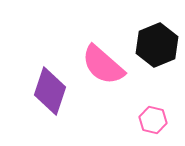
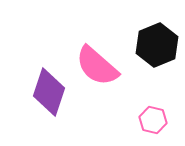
pink semicircle: moved 6 px left, 1 px down
purple diamond: moved 1 px left, 1 px down
